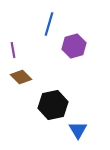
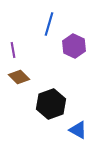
purple hexagon: rotated 20 degrees counterclockwise
brown diamond: moved 2 px left
black hexagon: moved 2 px left, 1 px up; rotated 8 degrees counterclockwise
blue triangle: rotated 30 degrees counterclockwise
